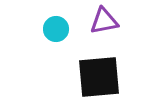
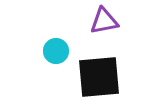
cyan circle: moved 22 px down
